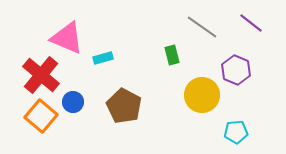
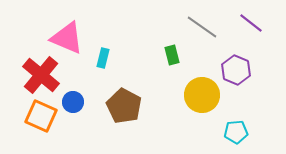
cyan rectangle: rotated 60 degrees counterclockwise
orange square: rotated 16 degrees counterclockwise
